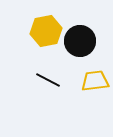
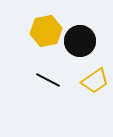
yellow trapezoid: rotated 152 degrees clockwise
